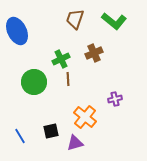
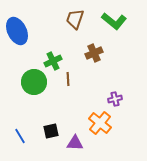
green cross: moved 8 px left, 2 px down
orange cross: moved 15 px right, 6 px down
purple triangle: rotated 18 degrees clockwise
